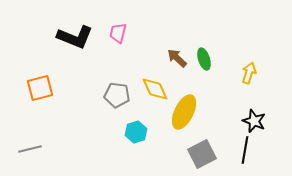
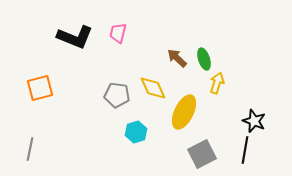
yellow arrow: moved 32 px left, 10 px down
yellow diamond: moved 2 px left, 1 px up
gray line: rotated 65 degrees counterclockwise
